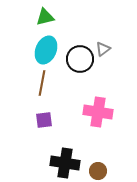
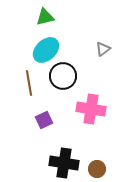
cyan ellipse: rotated 24 degrees clockwise
black circle: moved 17 px left, 17 px down
brown line: moved 13 px left; rotated 20 degrees counterclockwise
pink cross: moved 7 px left, 3 px up
purple square: rotated 18 degrees counterclockwise
black cross: moved 1 px left
brown circle: moved 1 px left, 2 px up
